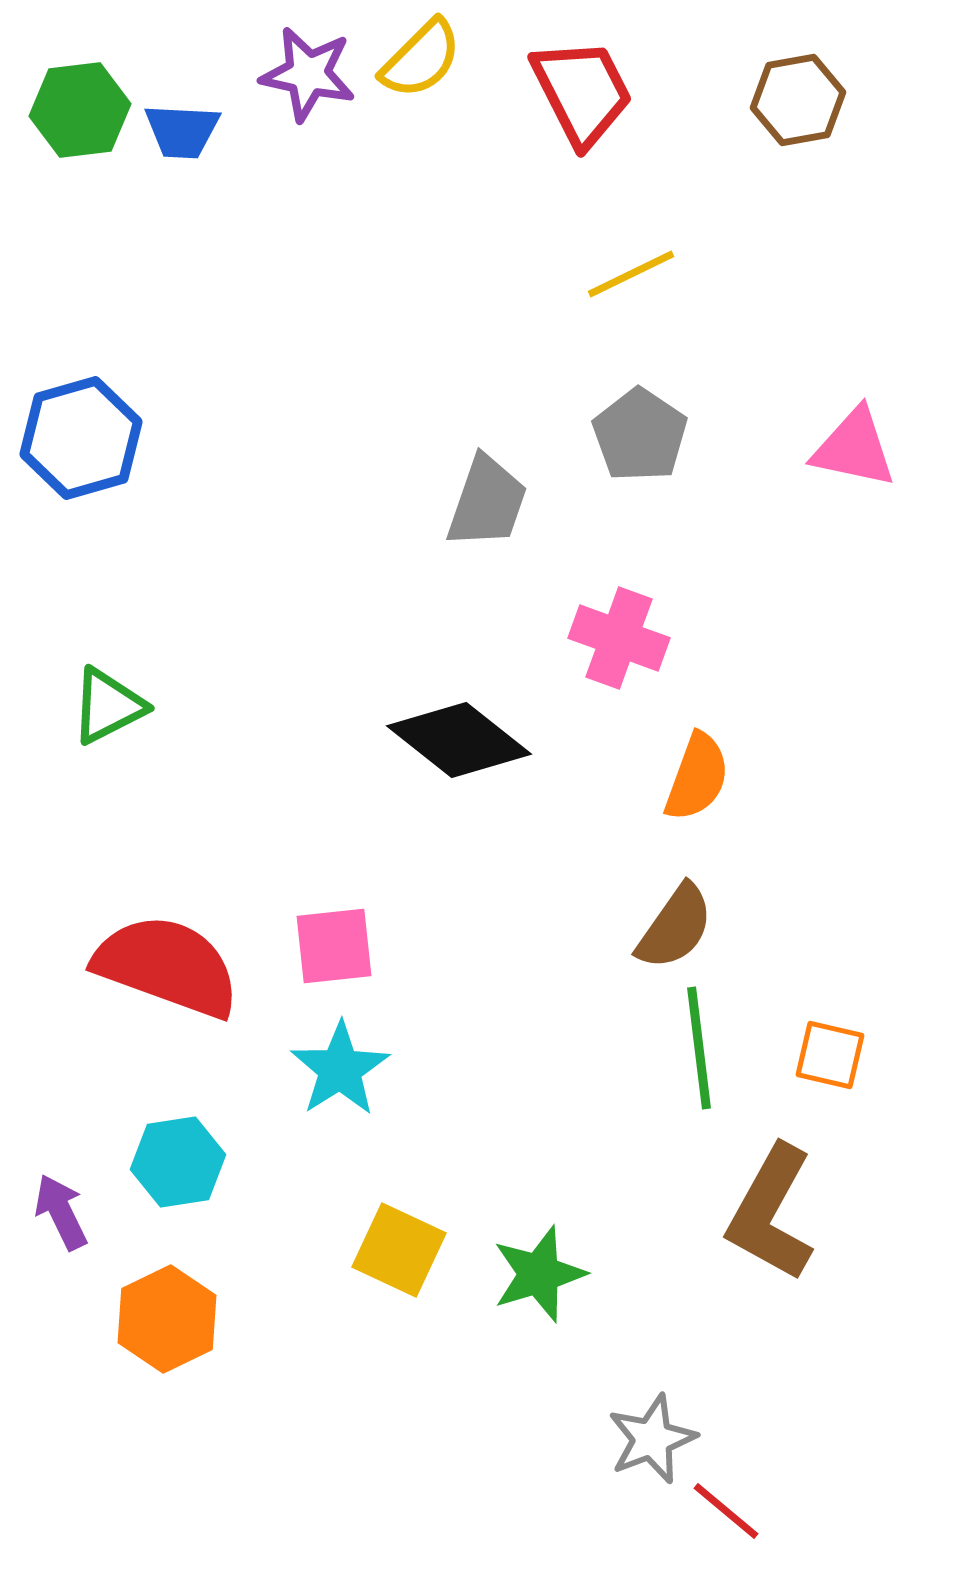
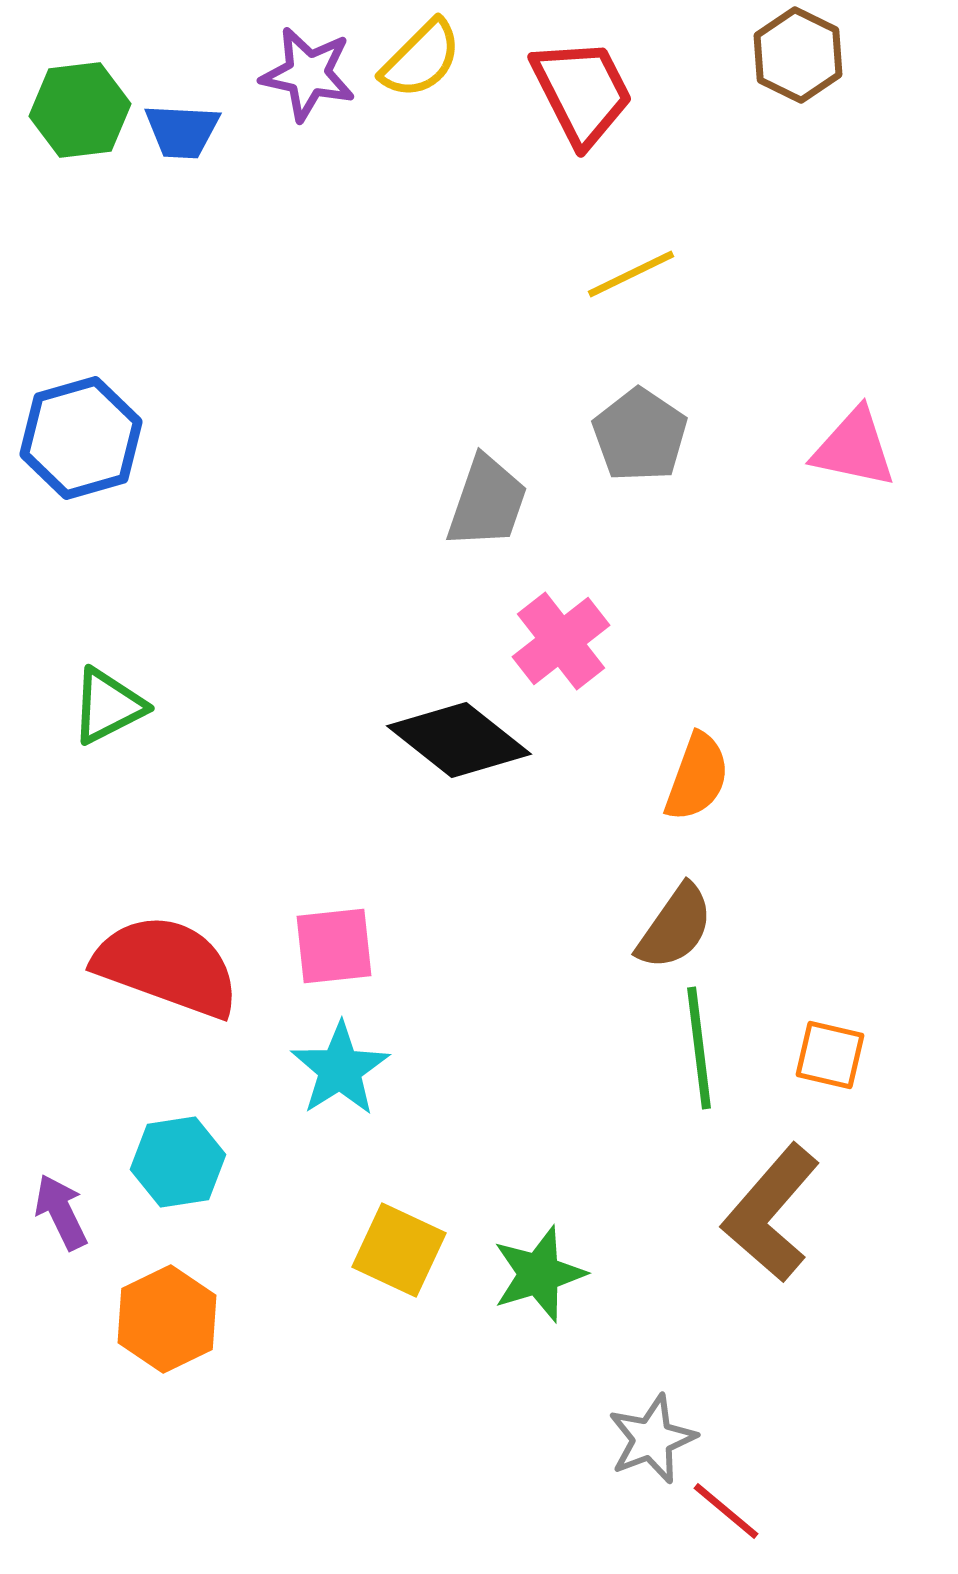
brown hexagon: moved 45 px up; rotated 24 degrees counterclockwise
pink cross: moved 58 px left, 3 px down; rotated 32 degrees clockwise
brown L-shape: rotated 12 degrees clockwise
